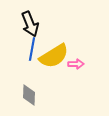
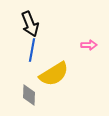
blue line: moved 1 px down
yellow semicircle: moved 18 px down
pink arrow: moved 13 px right, 19 px up
